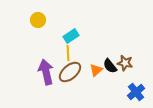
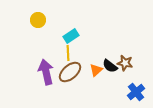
black semicircle: rotated 14 degrees counterclockwise
